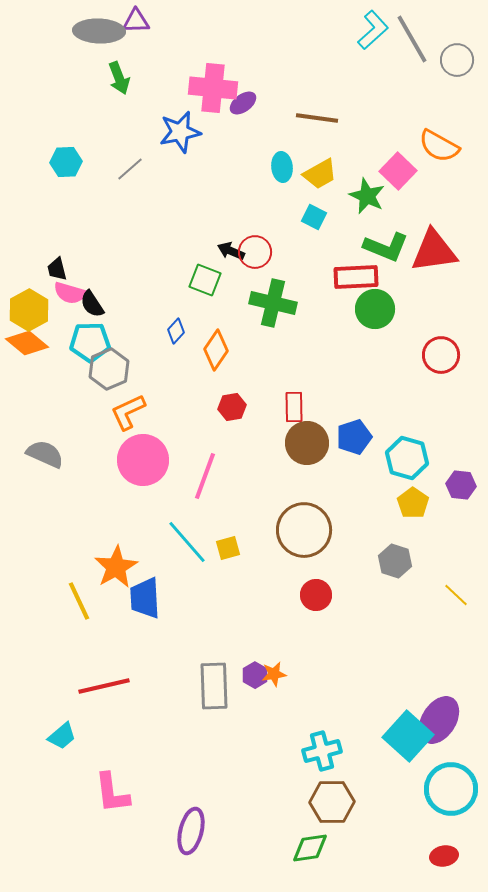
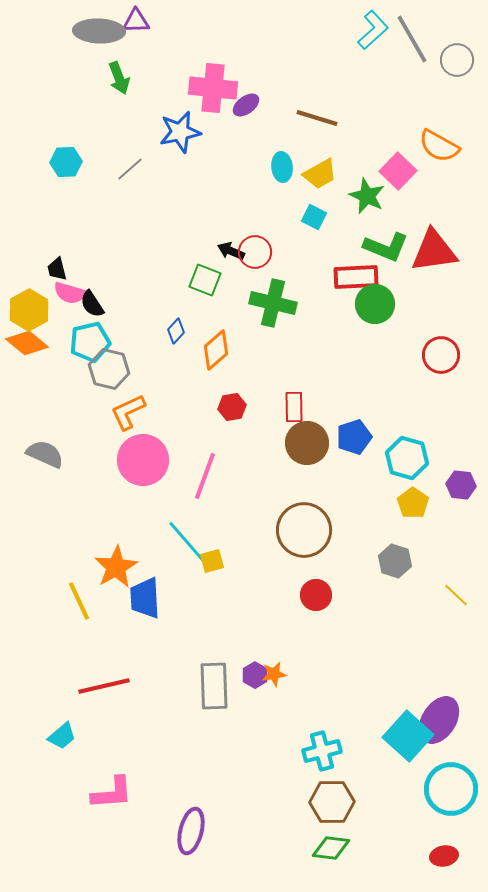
purple ellipse at (243, 103): moved 3 px right, 2 px down
brown line at (317, 118): rotated 9 degrees clockwise
green circle at (375, 309): moved 5 px up
cyan pentagon at (90, 342): rotated 12 degrees counterclockwise
orange diamond at (216, 350): rotated 15 degrees clockwise
gray hexagon at (109, 369): rotated 24 degrees counterclockwise
yellow square at (228, 548): moved 16 px left, 13 px down
pink L-shape at (112, 793): rotated 87 degrees counterclockwise
green diamond at (310, 848): moved 21 px right; rotated 15 degrees clockwise
